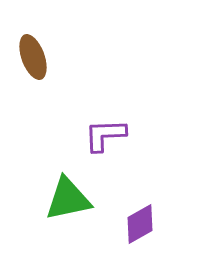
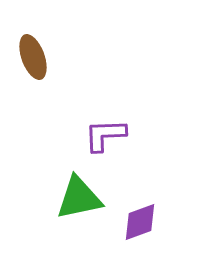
green triangle: moved 11 px right, 1 px up
purple diamond: moved 2 px up; rotated 9 degrees clockwise
